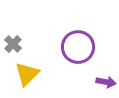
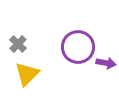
gray cross: moved 5 px right
purple arrow: moved 19 px up
